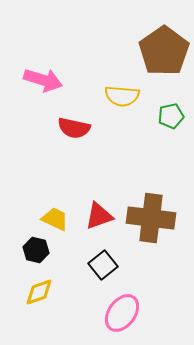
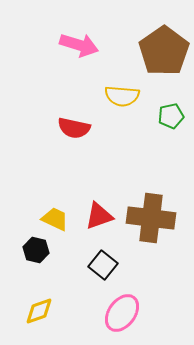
pink arrow: moved 36 px right, 35 px up
black square: rotated 12 degrees counterclockwise
yellow diamond: moved 19 px down
